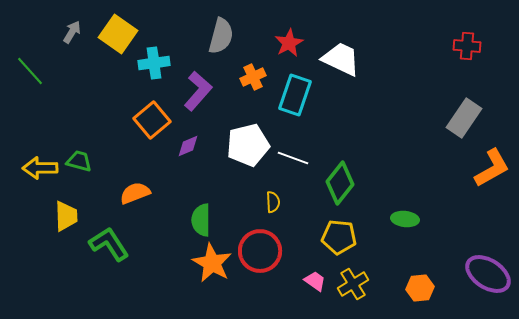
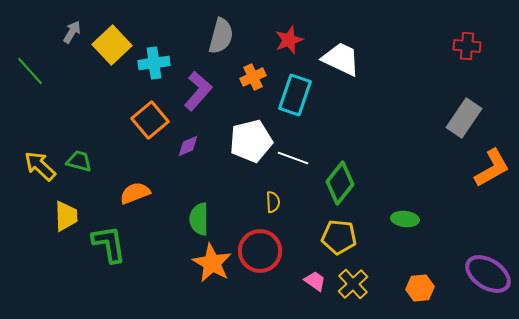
yellow square: moved 6 px left, 11 px down; rotated 12 degrees clockwise
red star: moved 3 px up; rotated 8 degrees clockwise
orange square: moved 2 px left
white pentagon: moved 3 px right, 4 px up
yellow arrow: moved 2 px up; rotated 44 degrees clockwise
green semicircle: moved 2 px left, 1 px up
green L-shape: rotated 24 degrees clockwise
yellow cross: rotated 12 degrees counterclockwise
